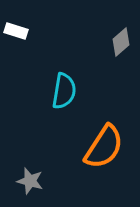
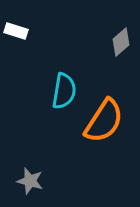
orange semicircle: moved 26 px up
